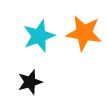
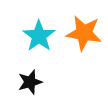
cyan star: rotated 16 degrees counterclockwise
